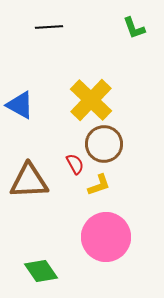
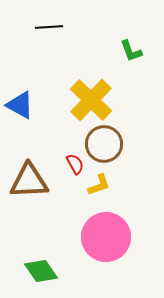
green L-shape: moved 3 px left, 23 px down
